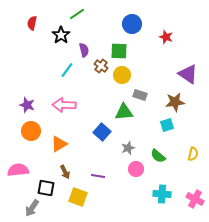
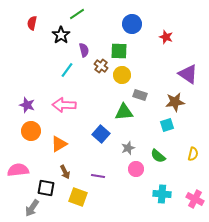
blue square: moved 1 px left, 2 px down
